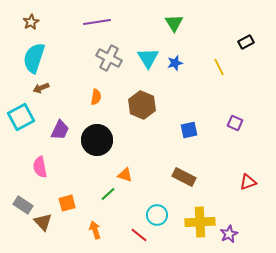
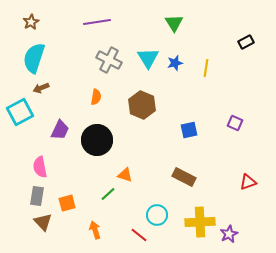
gray cross: moved 2 px down
yellow line: moved 13 px left, 1 px down; rotated 36 degrees clockwise
cyan square: moved 1 px left, 5 px up
gray rectangle: moved 14 px right, 9 px up; rotated 66 degrees clockwise
